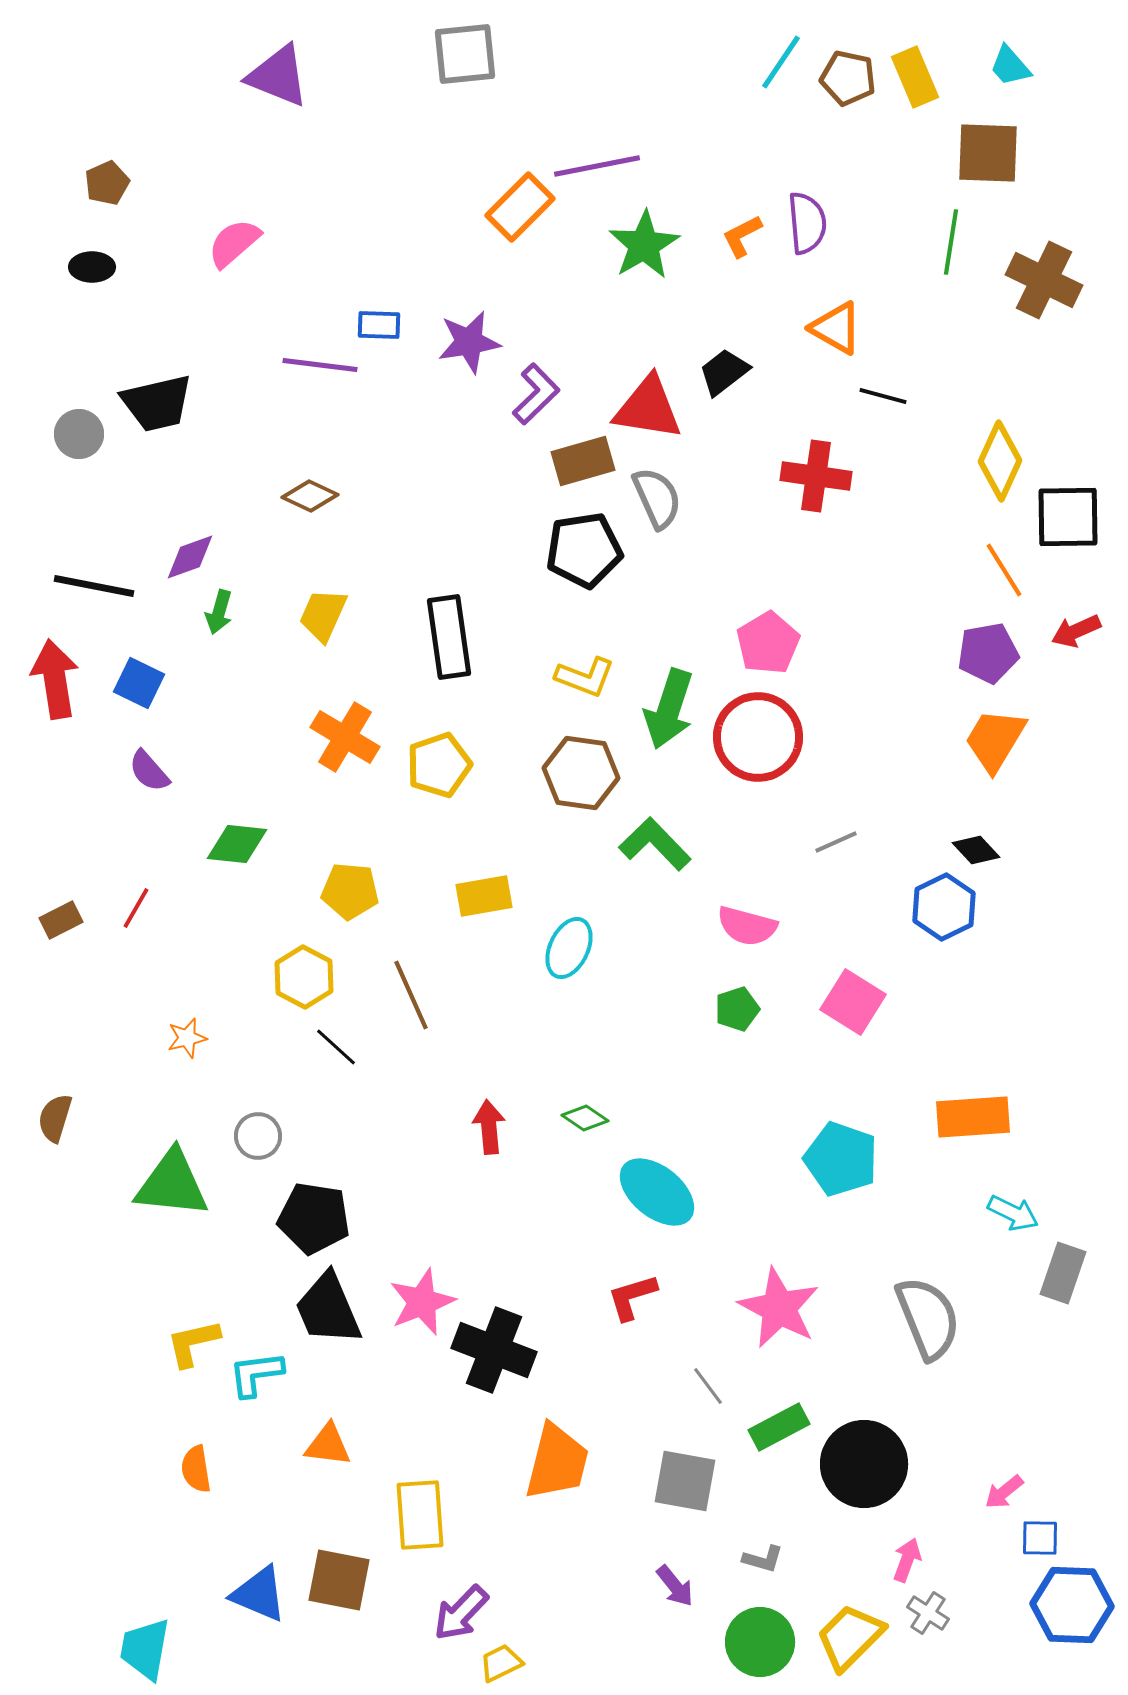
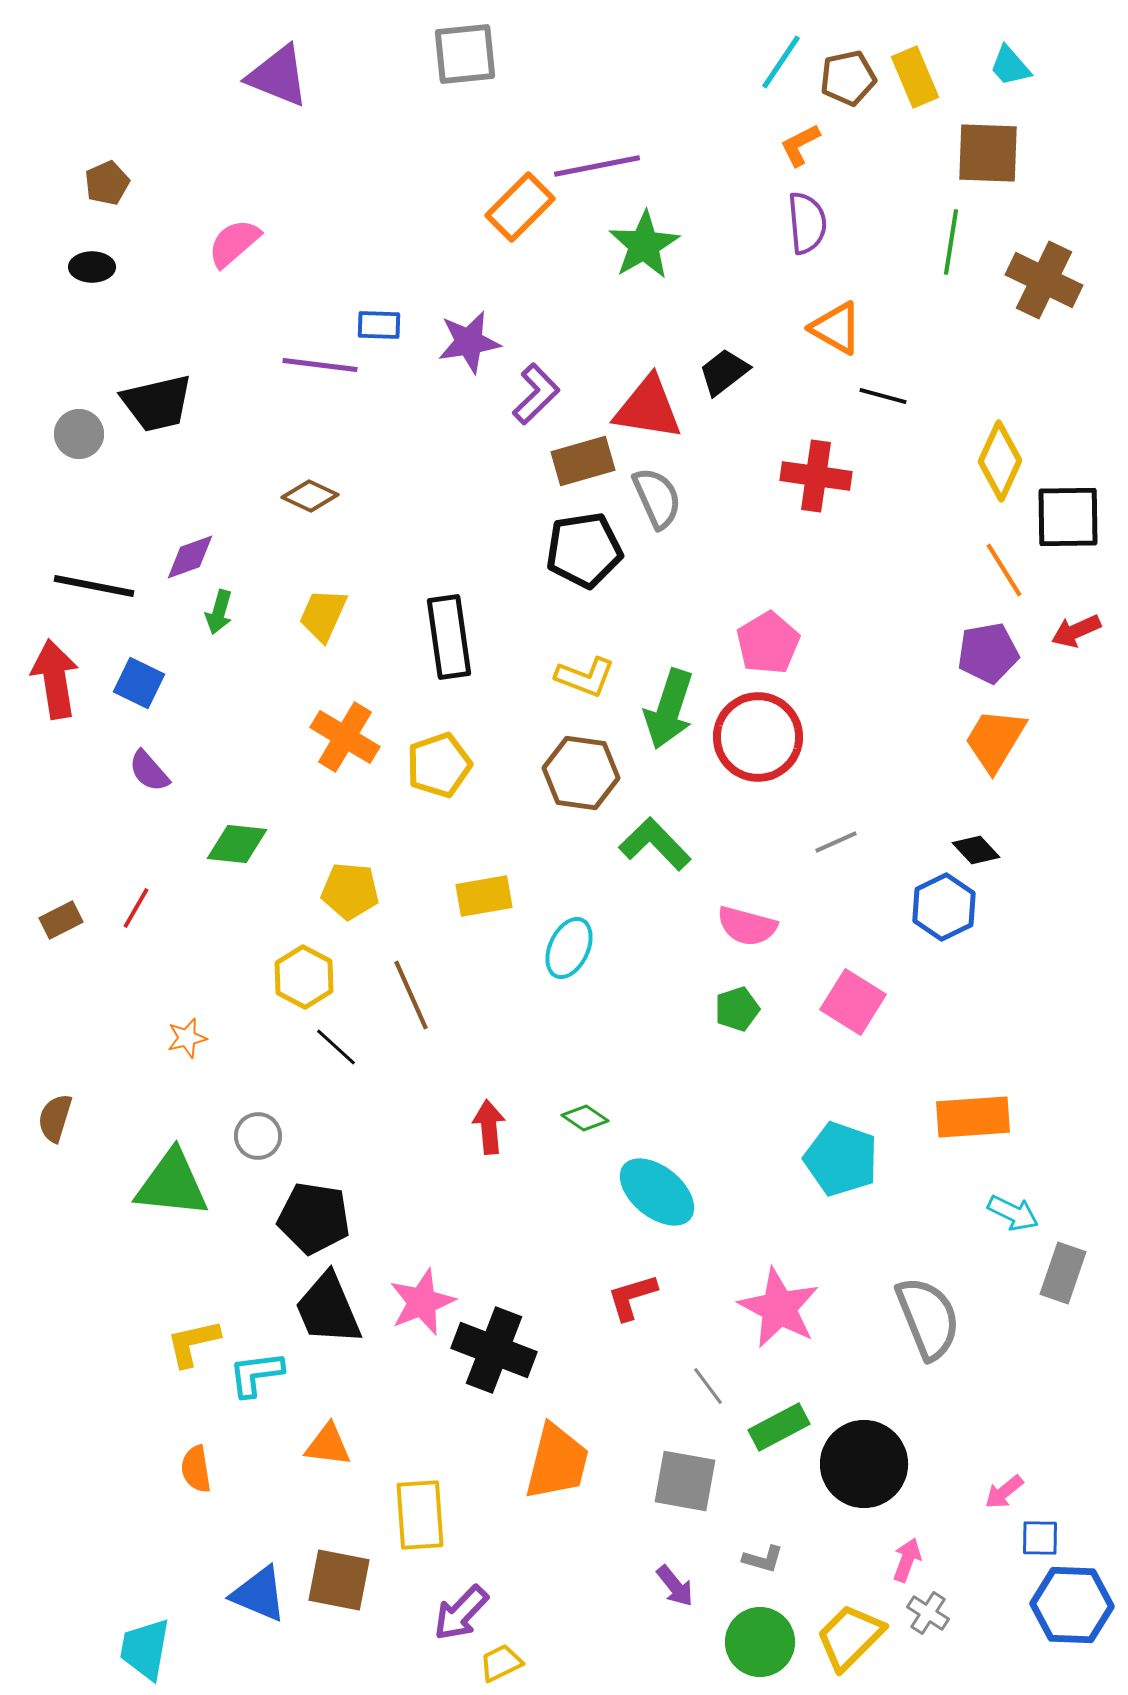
brown pentagon at (848, 78): rotated 24 degrees counterclockwise
orange L-shape at (742, 236): moved 58 px right, 91 px up
